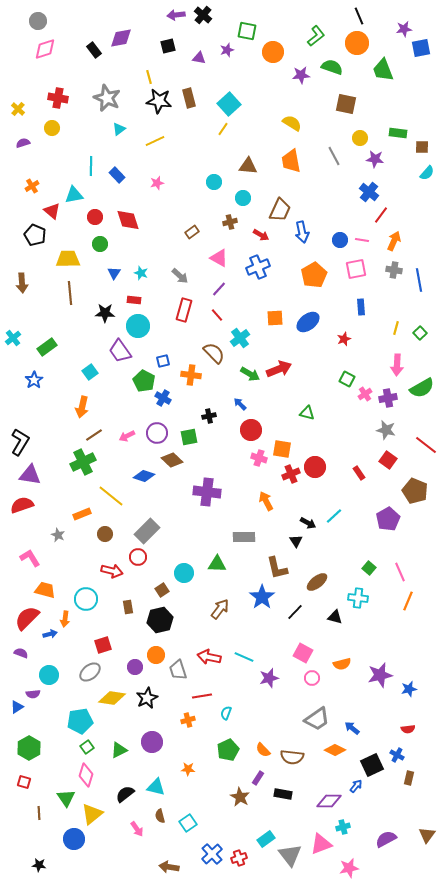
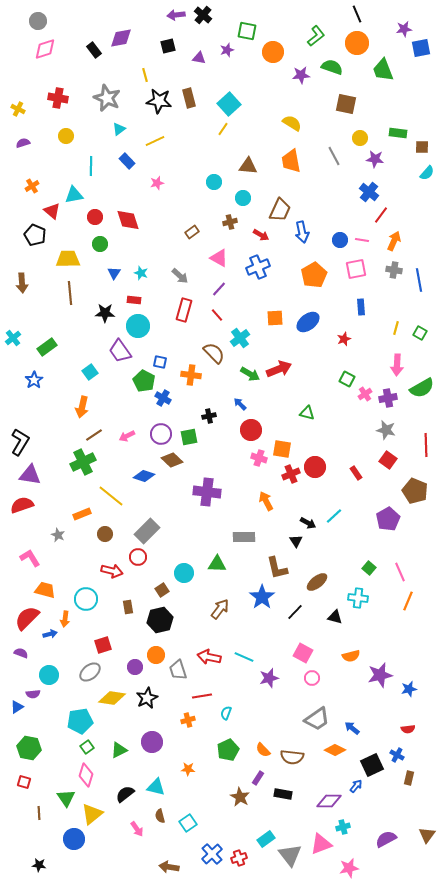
black line at (359, 16): moved 2 px left, 2 px up
yellow line at (149, 77): moved 4 px left, 2 px up
yellow cross at (18, 109): rotated 16 degrees counterclockwise
yellow circle at (52, 128): moved 14 px right, 8 px down
blue rectangle at (117, 175): moved 10 px right, 14 px up
green square at (420, 333): rotated 16 degrees counterclockwise
blue square at (163, 361): moved 3 px left, 1 px down; rotated 24 degrees clockwise
purple circle at (157, 433): moved 4 px right, 1 px down
red line at (426, 445): rotated 50 degrees clockwise
red rectangle at (359, 473): moved 3 px left
orange semicircle at (342, 664): moved 9 px right, 8 px up
green hexagon at (29, 748): rotated 20 degrees counterclockwise
